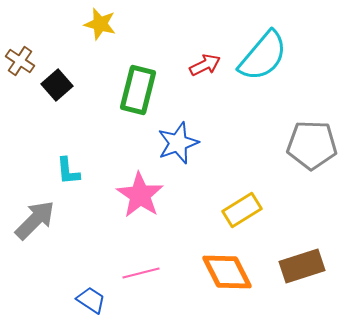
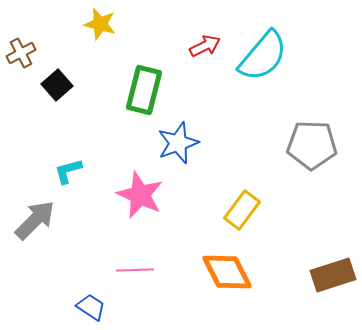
brown cross: moved 1 px right, 8 px up; rotated 28 degrees clockwise
red arrow: moved 19 px up
green rectangle: moved 6 px right
cyan L-shape: rotated 80 degrees clockwise
pink star: rotated 9 degrees counterclockwise
yellow rectangle: rotated 21 degrees counterclockwise
brown rectangle: moved 31 px right, 9 px down
pink line: moved 6 px left, 3 px up; rotated 12 degrees clockwise
blue trapezoid: moved 7 px down
